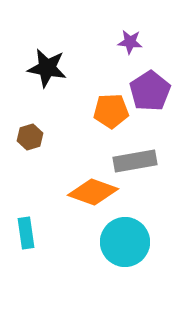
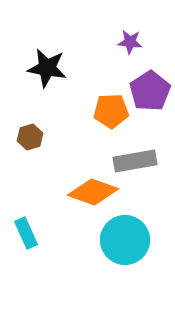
cyan rectangle: rotated 16 degrees counterclockwise
cyan circle: moved 2 px up
